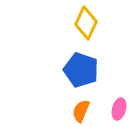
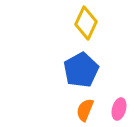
blue pentagon: rotated 24 degrees clockwise
orange semicircle: moved 4 px right, 1 px up
